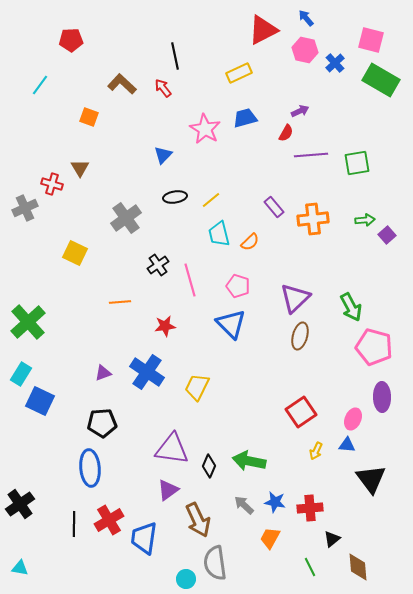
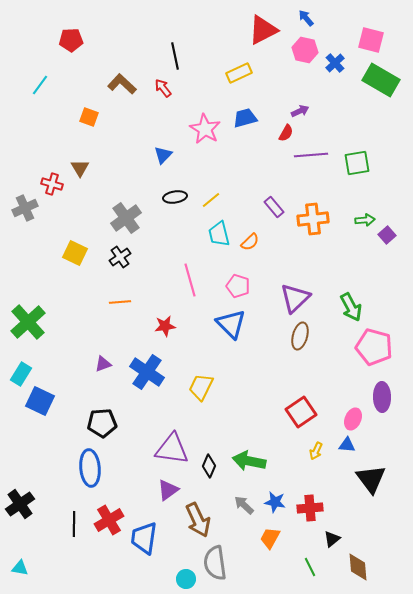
black cross at (158, 265): moved 38 px left, 8 px up
purple triangle at (103, 373): moved 9 px up
yellow trapezoid at (197, 387): moved 4 px right
